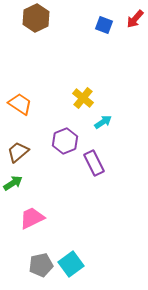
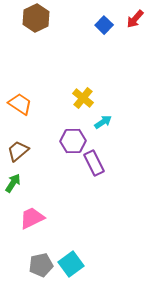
blue square: rotated 24 degrees clockwise
purple hexagon: moved 8 px right; rotated 20 degrees clockwise
brown trapezoid: moved 1 px up
green arrow: rotated 24 degrees counterclockwise
